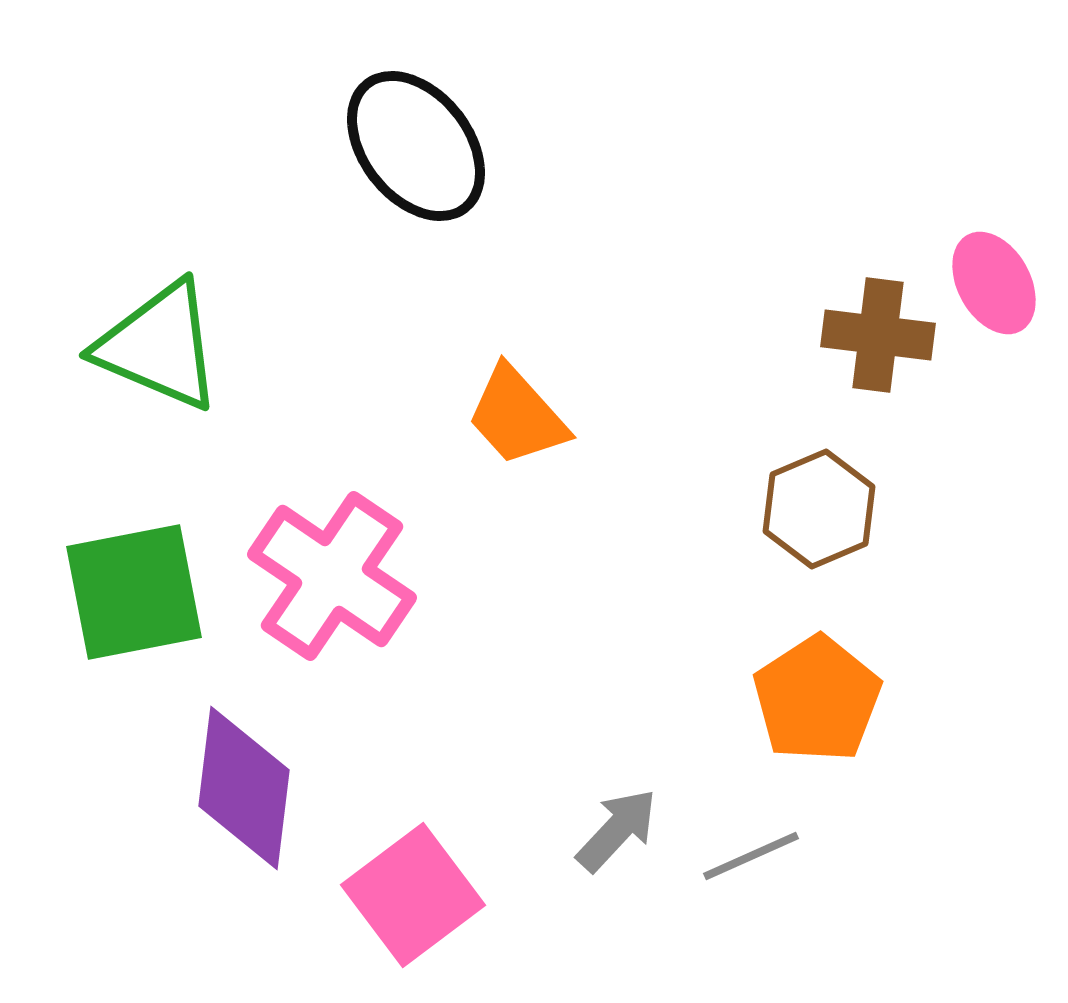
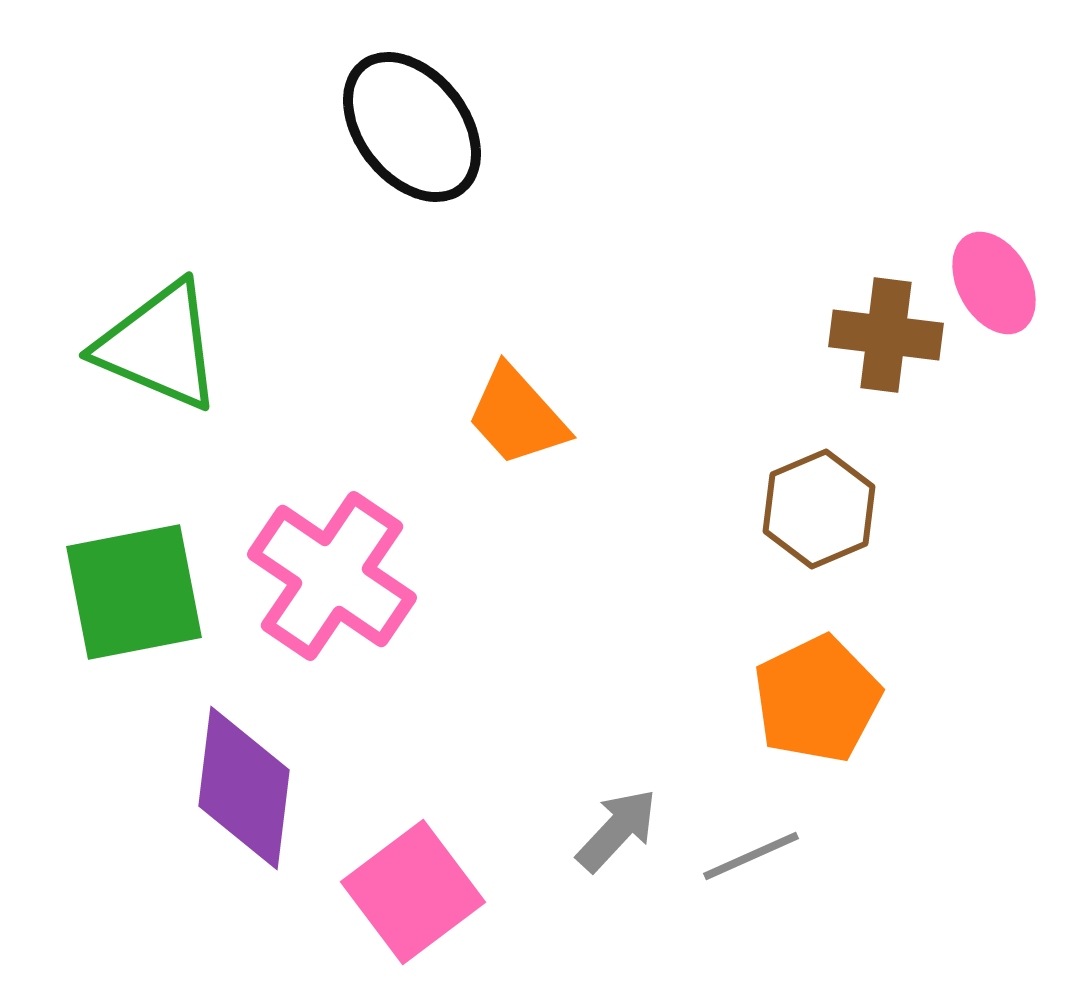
black ellipse: moved 4 px left, 19 px up
brown cross: moved 8 px right
orange pentagon: rotated 7 degrees clockwise
pink square: moved 3 px up
